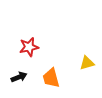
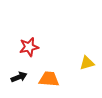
orange trapezoid: moved 2 px left, 1 px down; rotated 110 degrees clockwise
